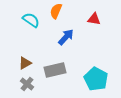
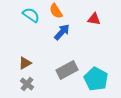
orange semicircle: rotated 56 degrees counterclockwise
cyan semicircle: moved 5 px up
blue arrow: moved 4 px left, 5 px up
gray rectangle: moved 12 px right; rotated 15 degrees counterclockwise
